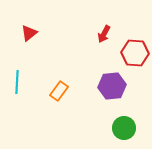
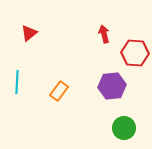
red arrow: rotated 138 degrees clockwise
